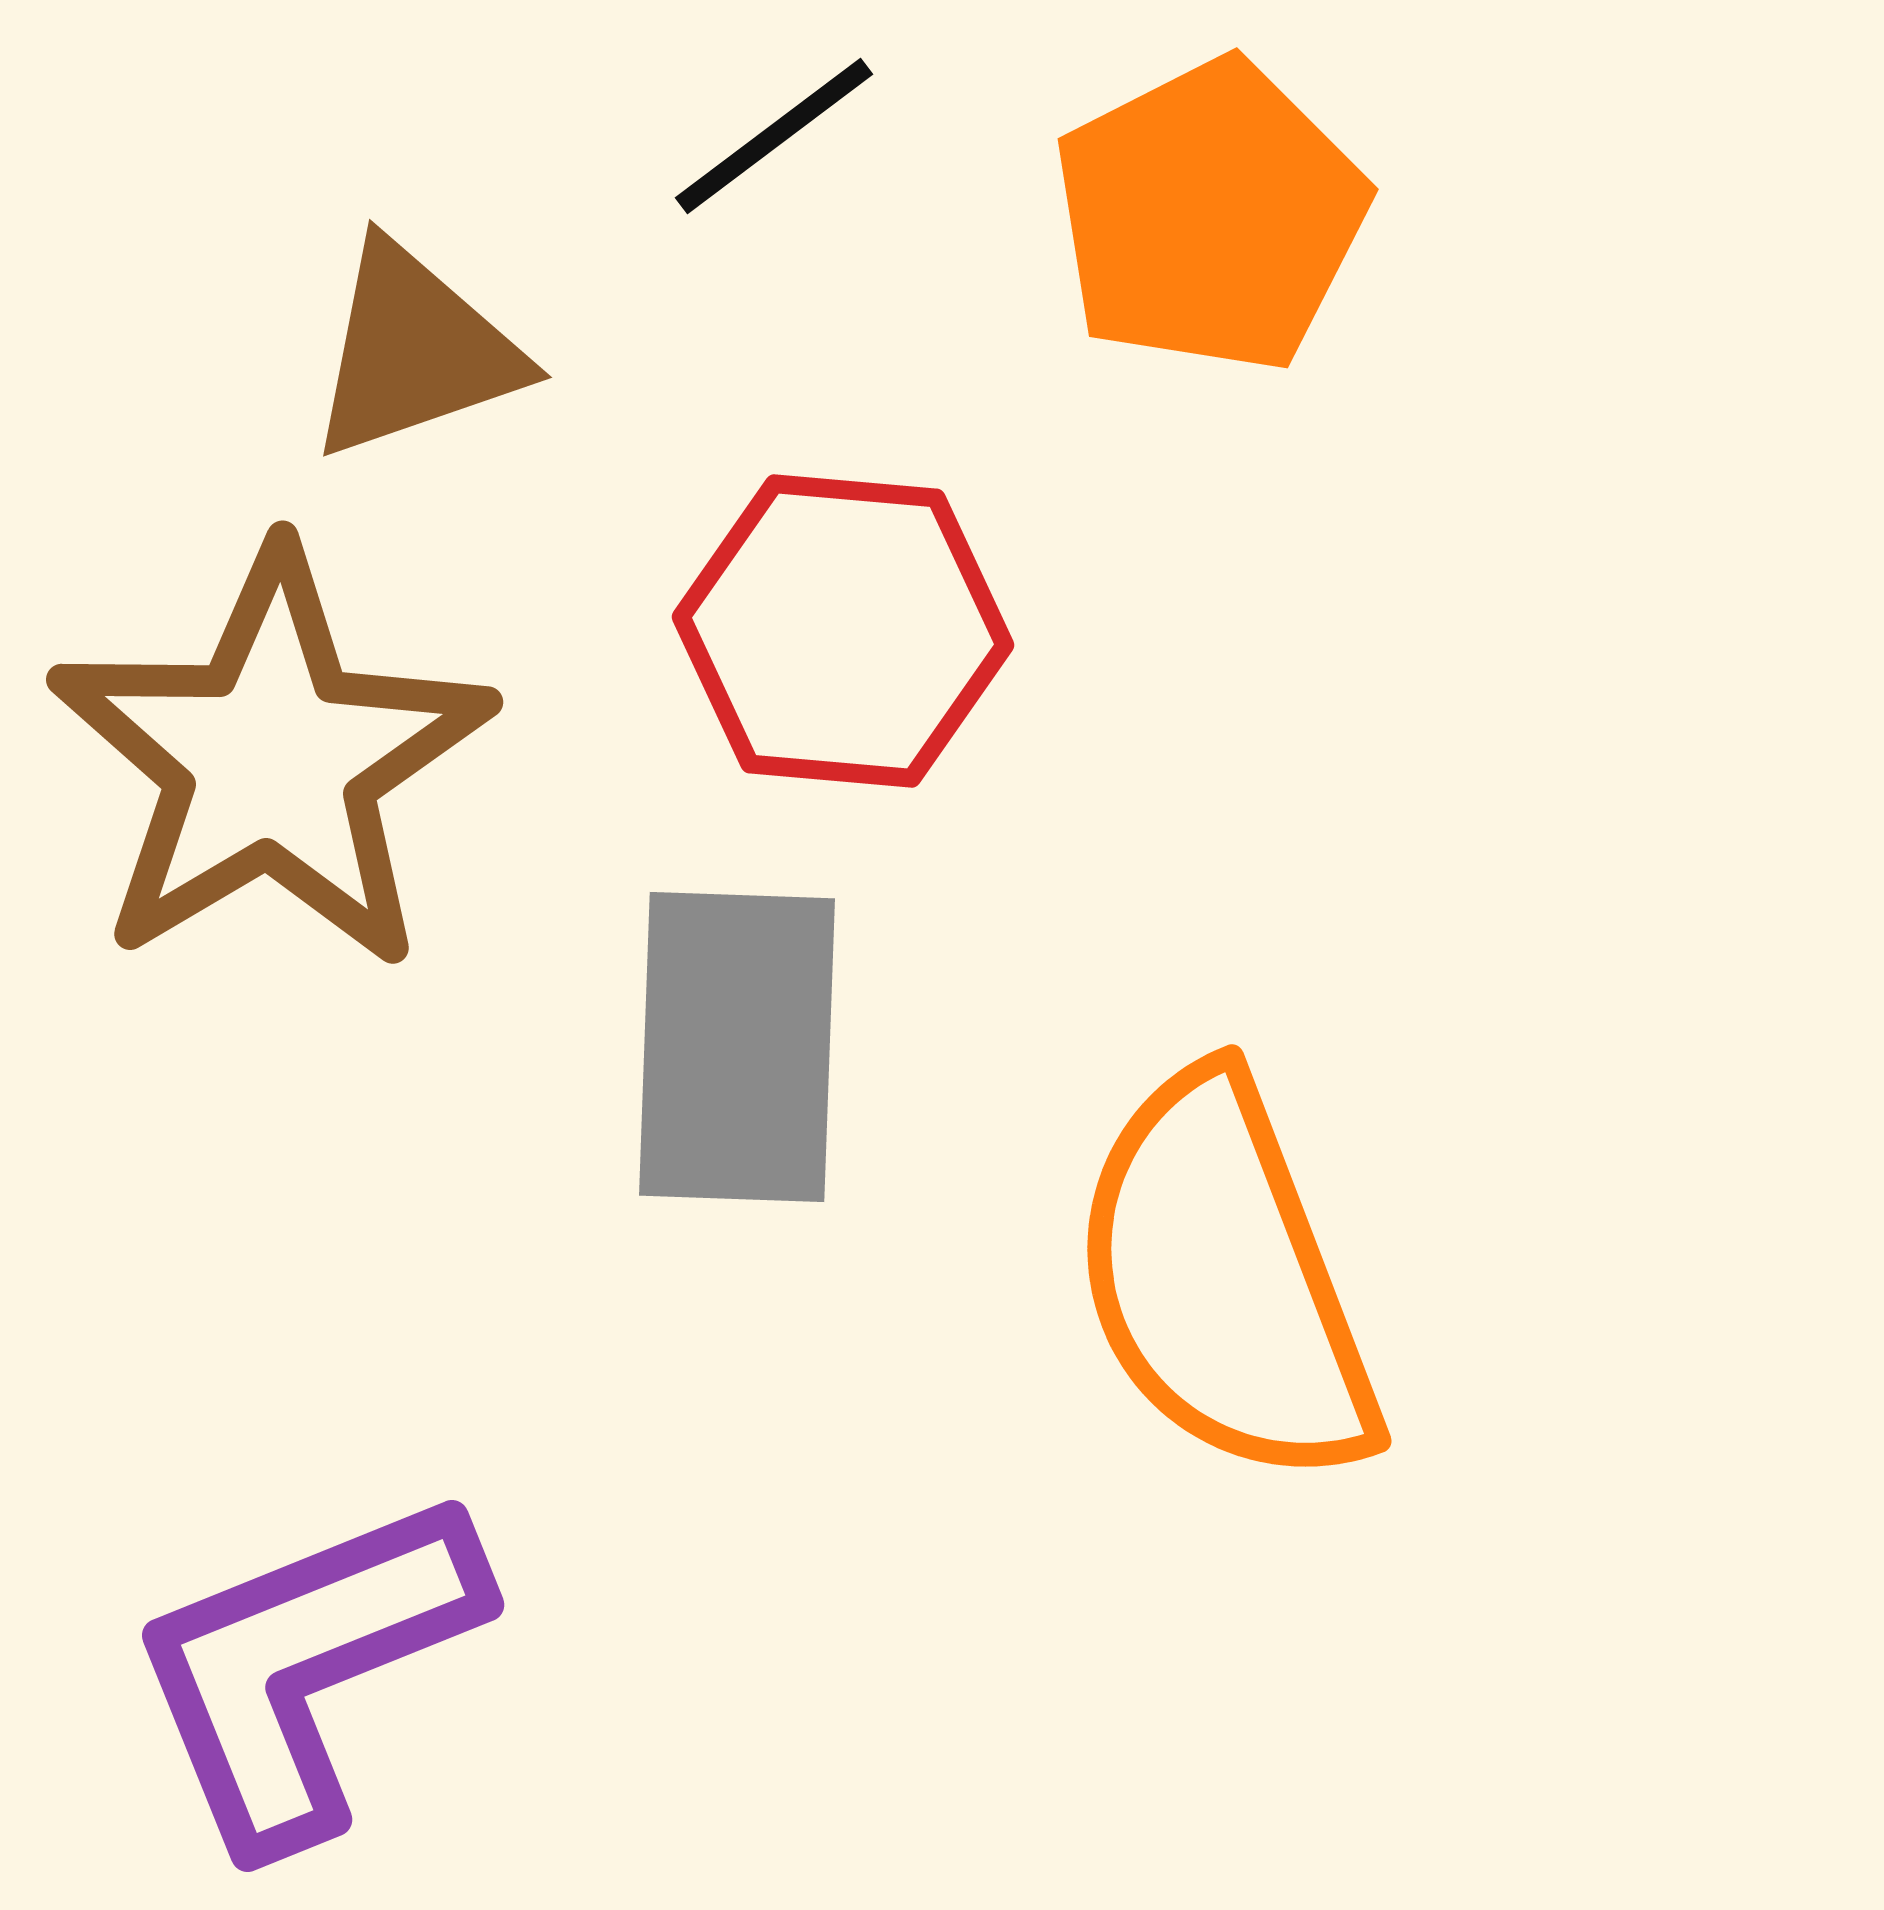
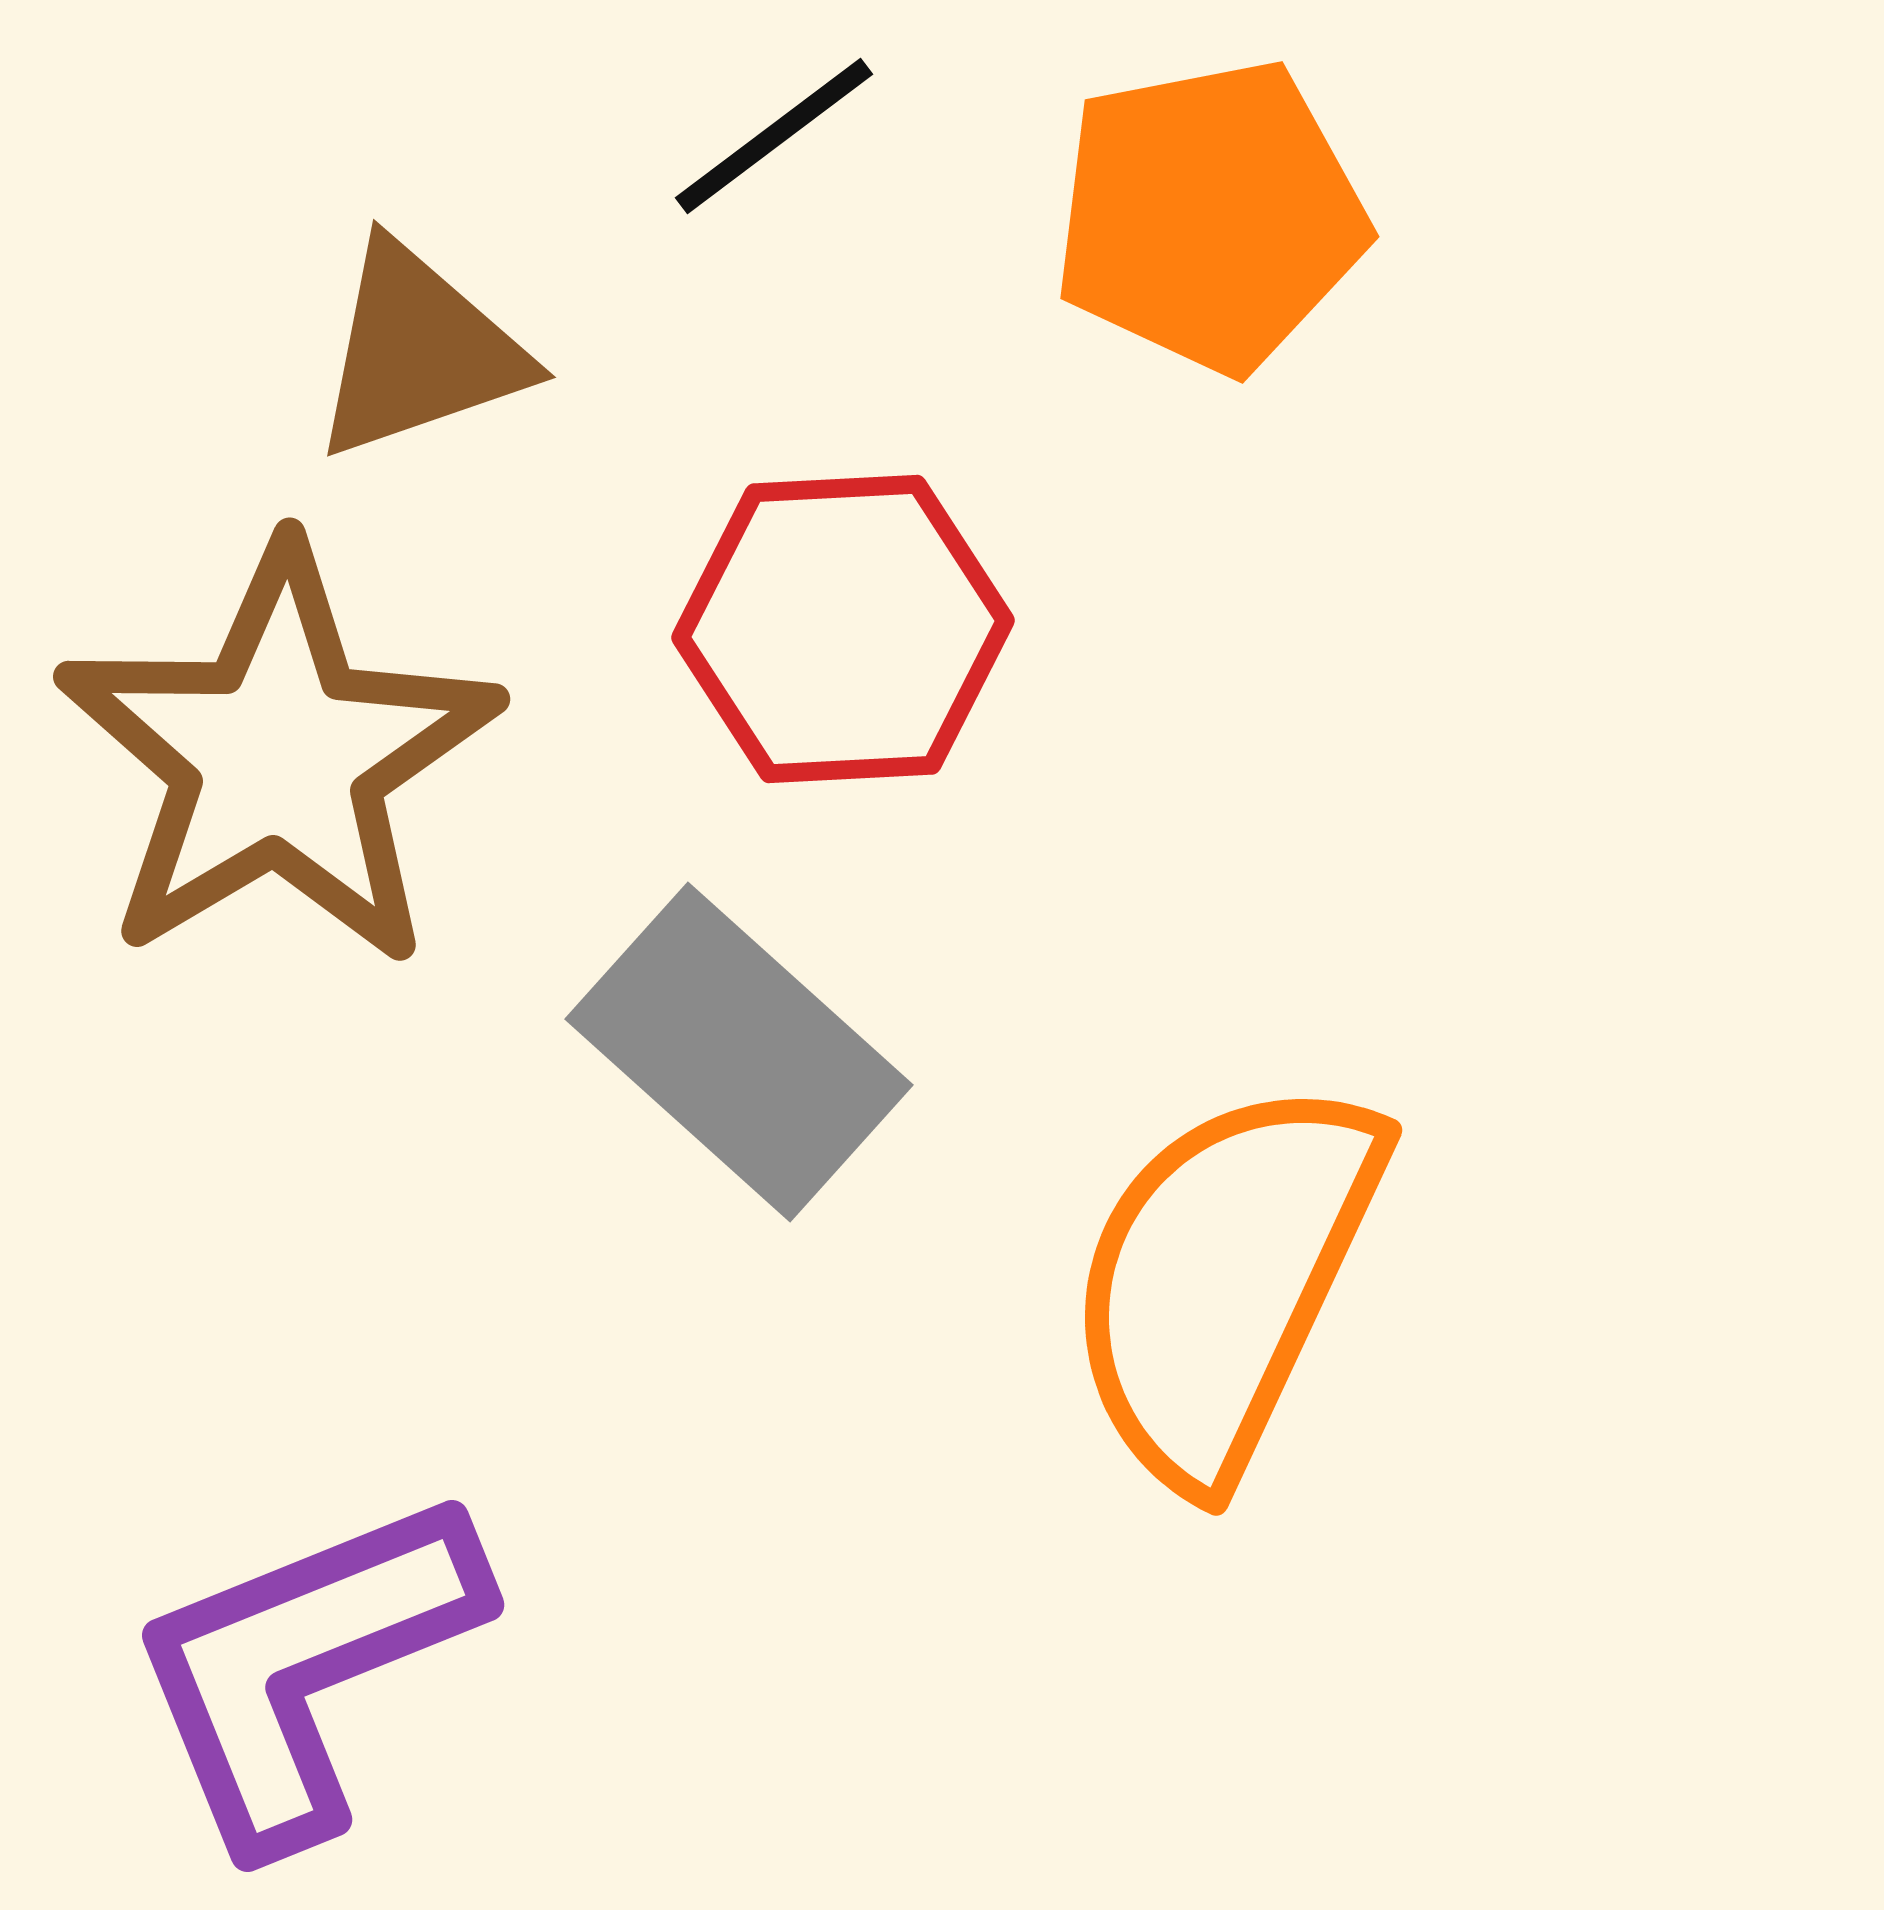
orange pentagon: rotated 16 degrees clockwise
brown triangle: moved 4 px right
red hexagon: moved 2 px up; rotated 8 degrees counterclockwise
brown star: moved 7 px right, 3 px up
gray rectangle: moved 2 px right, 5 px down; rotated 50 degrees counterclockwise
orange semicircle: rotated 46 degrees clockwise
